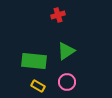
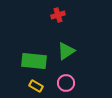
pink circle: moved 1 px left, 1 px down
yellow rectangle: moved 2 px left
